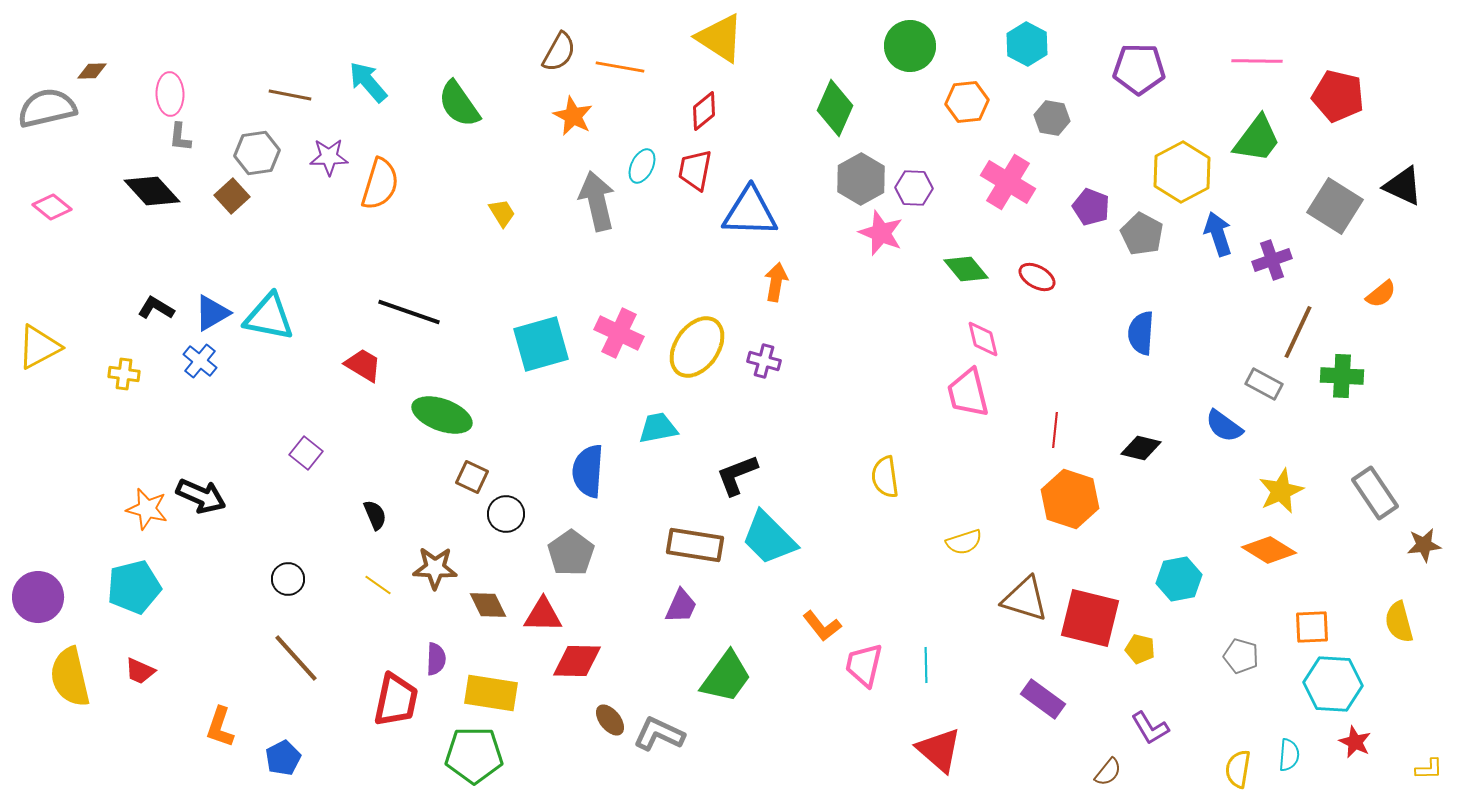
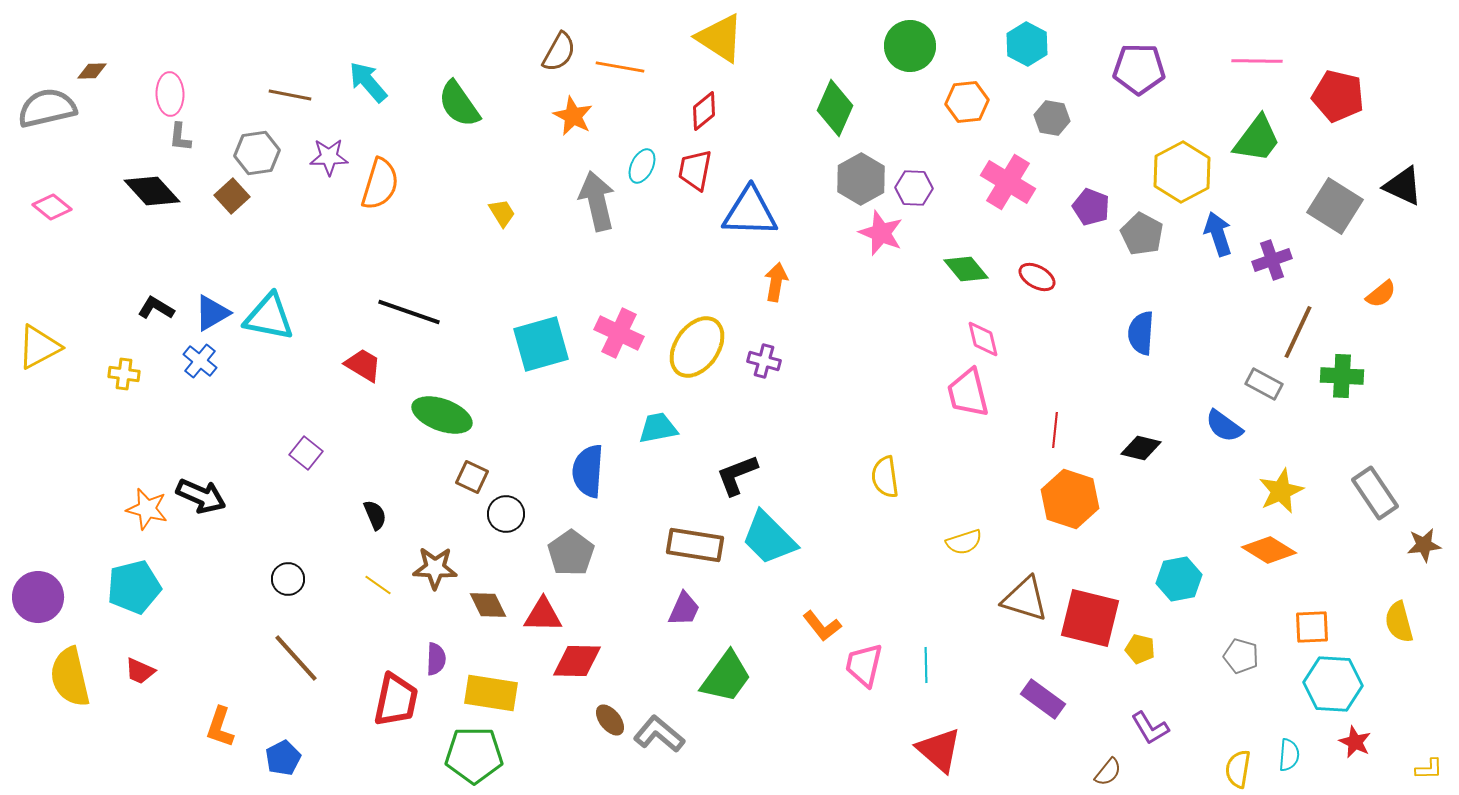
purple trapezoid at (681, 606): moved 3 px right, 3 px down
gray L-shape at (659, 734): rotated 15 degrees clockwise
